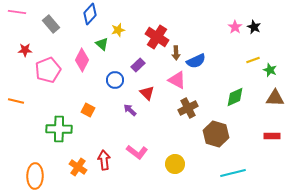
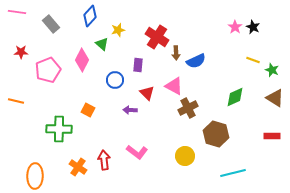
blue diamond: moved 2 px down
black star: moved 1 px left
red star: moved 4 px left, 2 px down
yellow line: rotated 40 degrees clockwise
purple rectangle: rotated 40 degrees counterclockwise
green star: moved 2 px right
pink triangle: moved 3 px left, 6 px down
brown triangle: rotated 30 degrees clockwise
purple arrow: rotated 40 degrees counterclockwise
yellow circle: moved 10 px right, 8 px up
